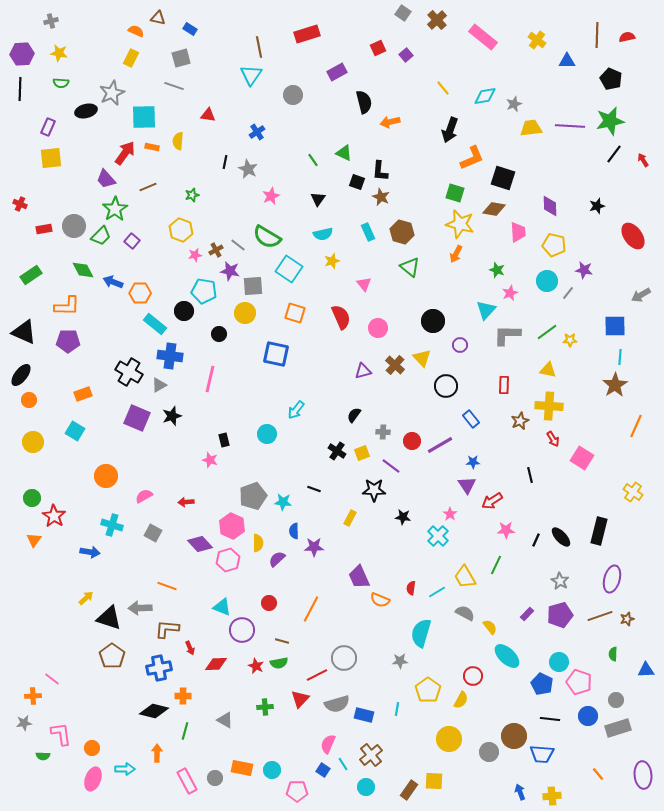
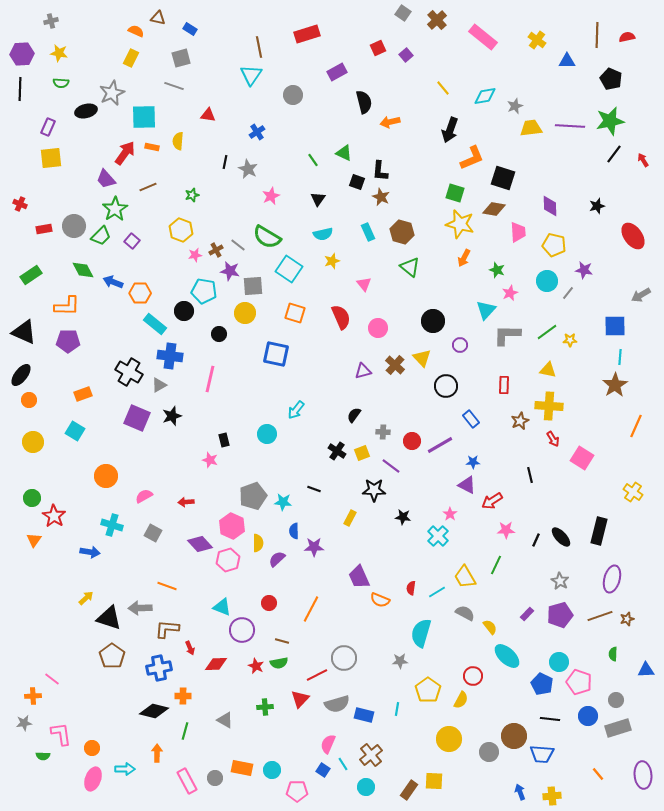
gray star at (514, 104): moved 1 px right, 2 px down
orange arrow at (456, 254): moved 8 px right, 4 px down
purple triangle at (467, 485): rotated 30 degrees counterclockwise
